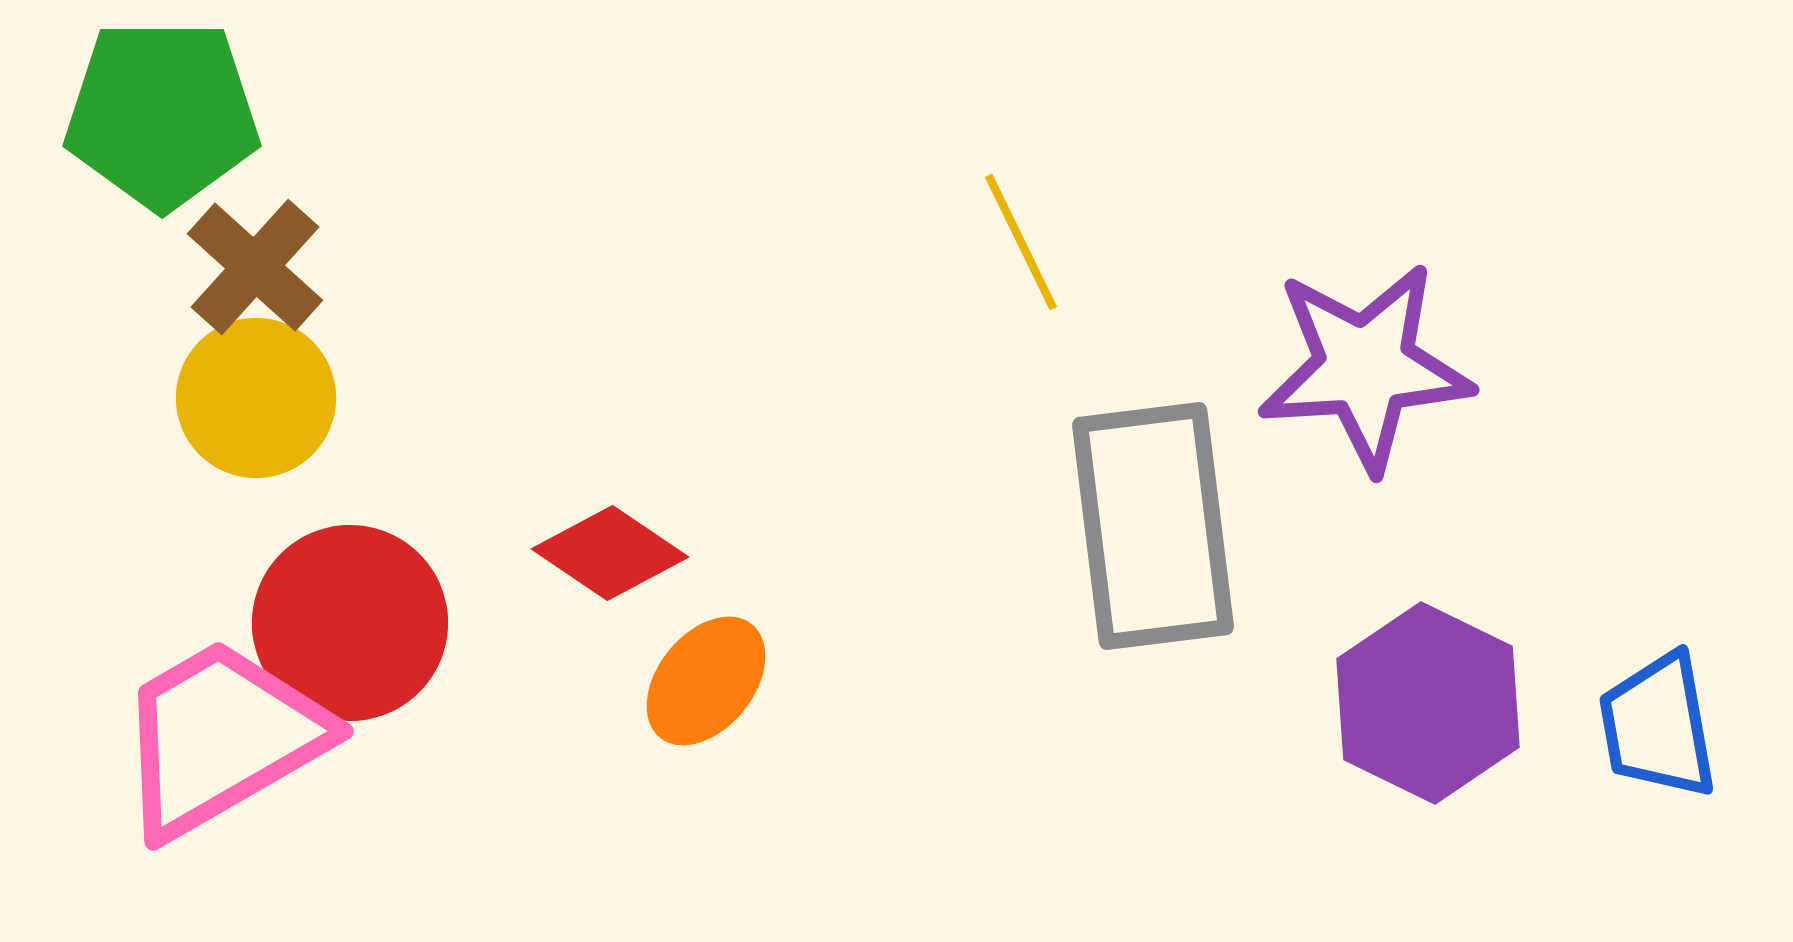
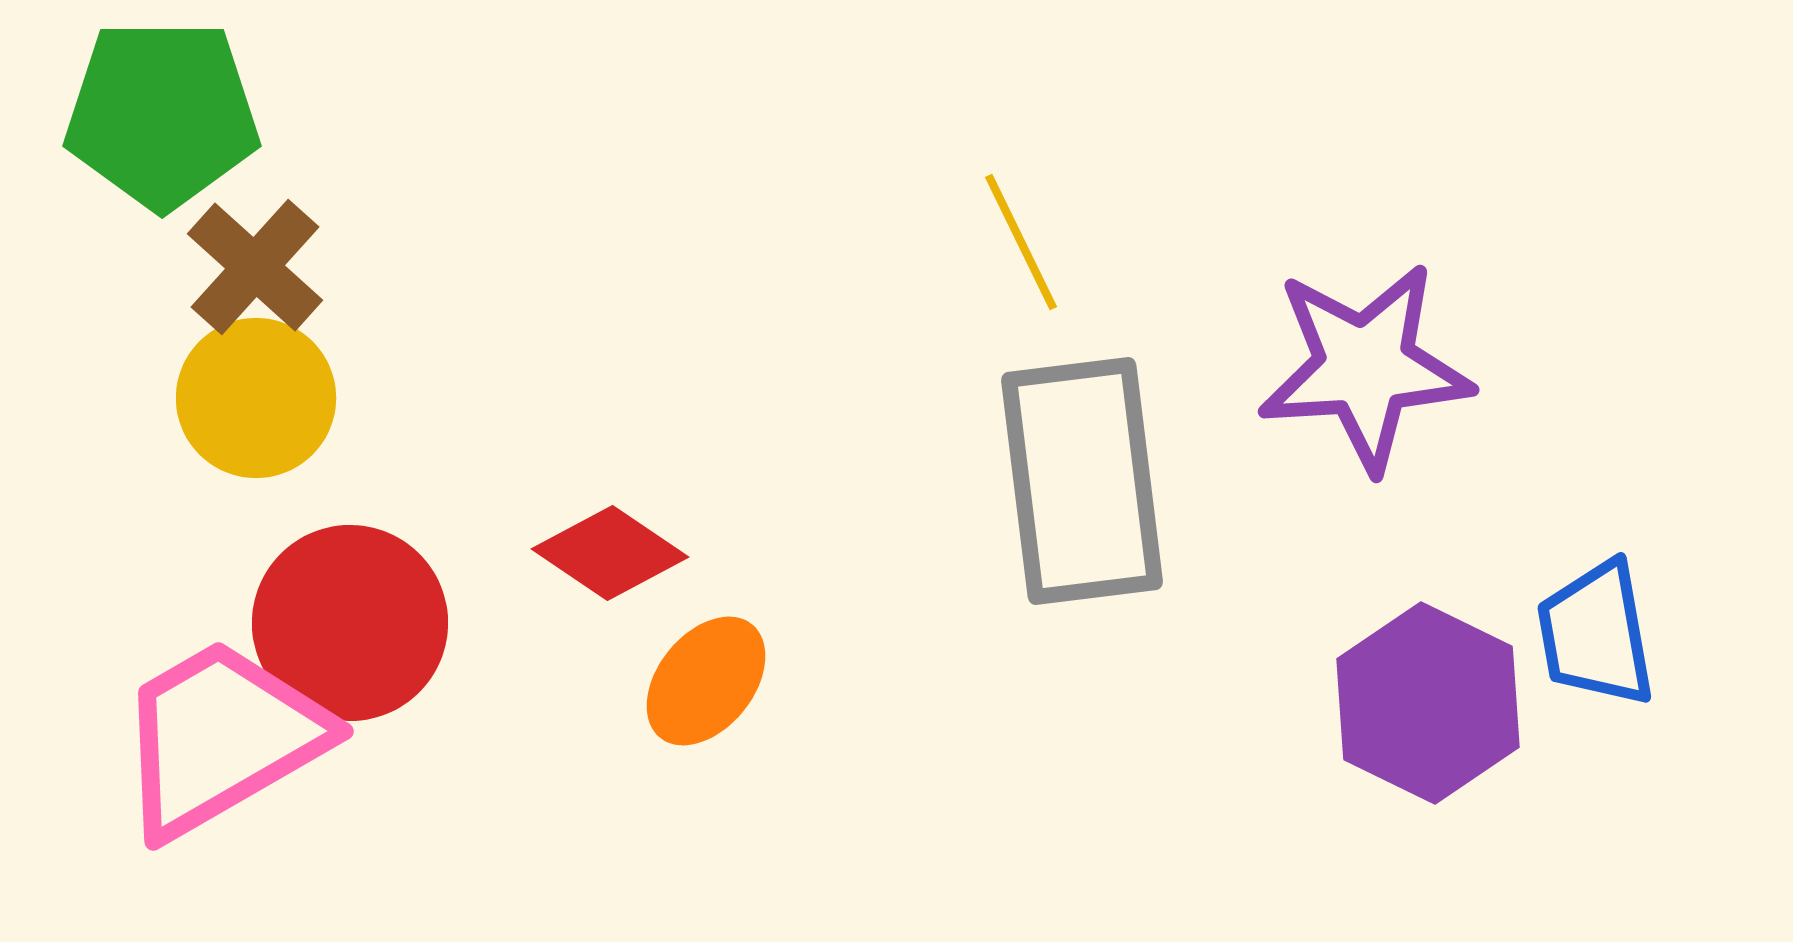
gray rectangle: moved 71 px left, 45 px up
blue trapezoid: moved 62 px left, 92 px up
